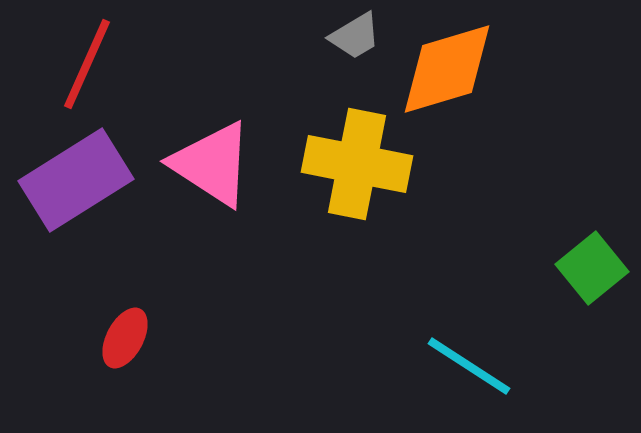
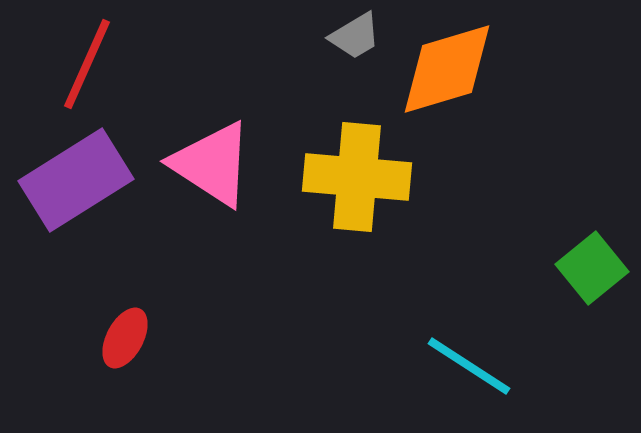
yellow cross: moved 13 px down; rotated 6 degrees counterclockwise
